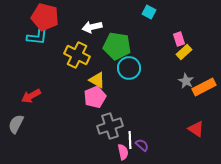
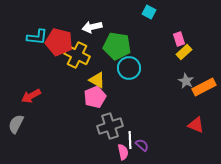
red pentagon: moved 14 px right, 25 px down
red triangle: moved 4 px up; rotated 12 degrees counterclockwise
